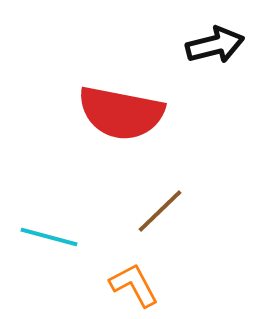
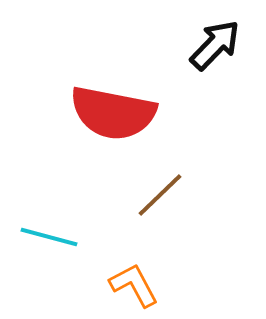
black arrow: rotated 32 degrees counterclockwise
red semicircle: moved 8 px left
brown line: moved 16 px up
